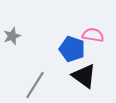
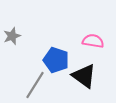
pink semicircle: moved 6 px down
blue pentagon: moved 16 px left, 11 px down
